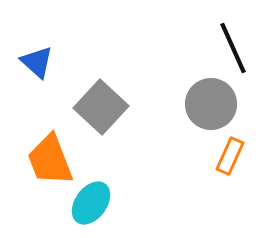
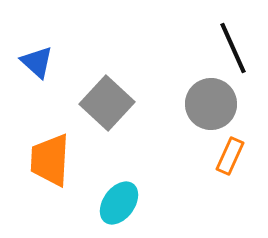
gray square: moved 6 px right, 4 px up
orange trapezoid: rotated 24 degrees clockwise
cyan ellipse: moved 28 px right
